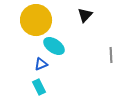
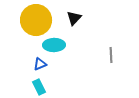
black triangle: moved 11 px left, 3 px down
cyan ellipse: moved 1 px up; rotated 35 degrees counterclockwise
blue triangle: moved 1 px left
